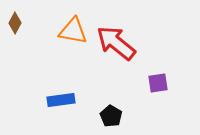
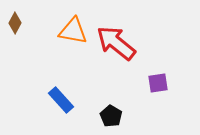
blue rectangle: rotated 56 degrees clockwise
